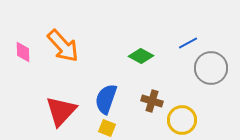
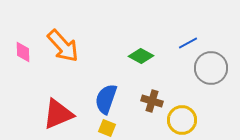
red triangle: moved 3 px left, 3 px down; rotated 24 degrees clockwise
